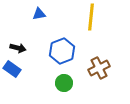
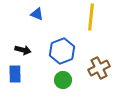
blue triangle: moved 2 px left; rotated 32 degrees clockwise
black arrow: moved 5 px right, 2 px down
blue rectangle: moved 3 px right, 5 px down; rotated 54 degrees clockwise
green circle: moved 1 px left, 3 px up
